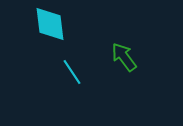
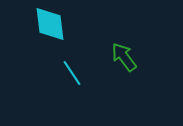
cyan line: moved 1 px down
